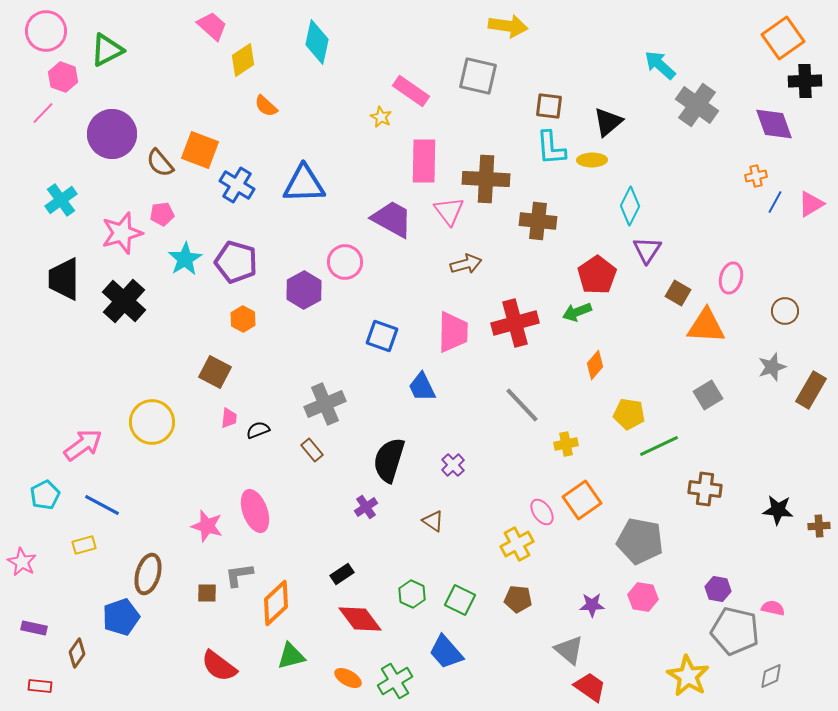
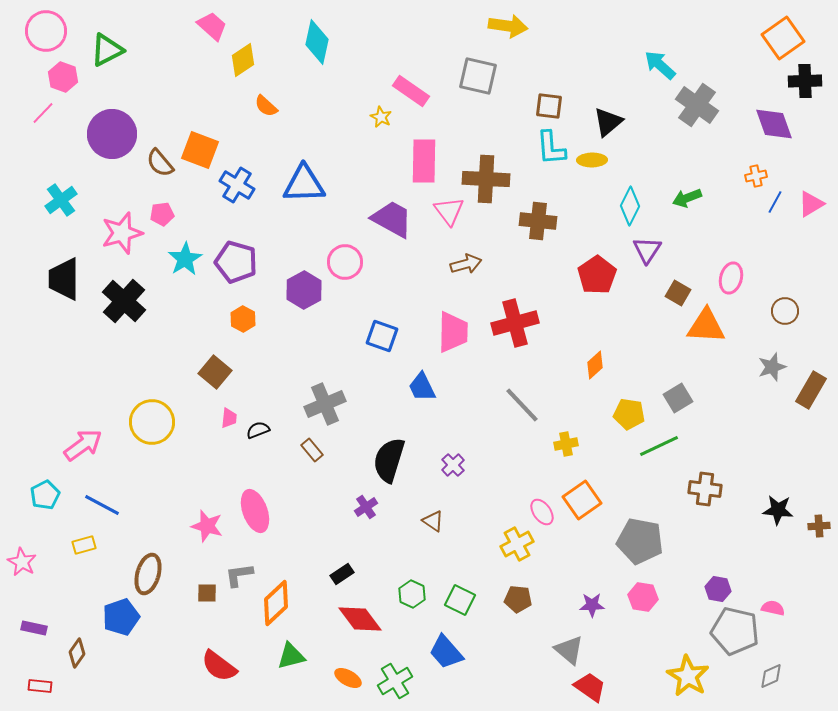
green arrow at (577, 312): moved 110 px right, 114 px up
orange diamond at (595, 365): rotated 8 degrees clockwise
brown square at (215, 372): rotated 12 degrees clockwise
gray square at (708, 395): moved 30 px left, 3 px down
